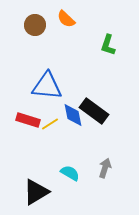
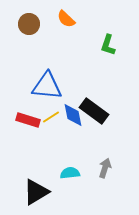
brown circle: moved 6 px left, 1 px up
yellow line: moved 1 px right, 7 px up
cyan semicircle: rotated 36 degrees counterclockwise
